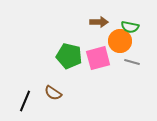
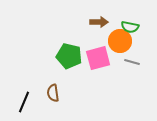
brown semicircle: rotated 48 degrees clockwise
black line: moved 1 px left, 1 px down
